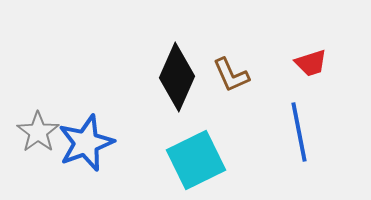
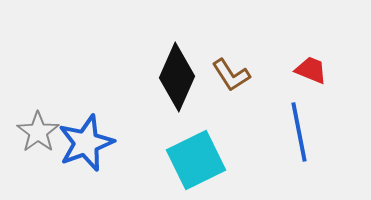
red trapezoid: moved 7 px down; rotated 140 degrees counterclockwise
brown L-shape: rotated 9 degrees counterclockwise
